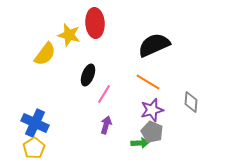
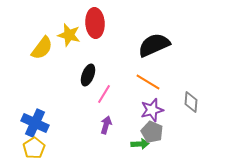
yellow semicircle: moved 3 px left, 6 px up
green arrow: moved 1 px down
